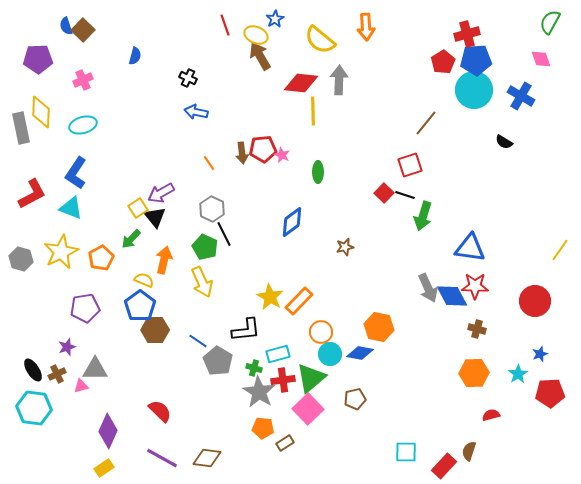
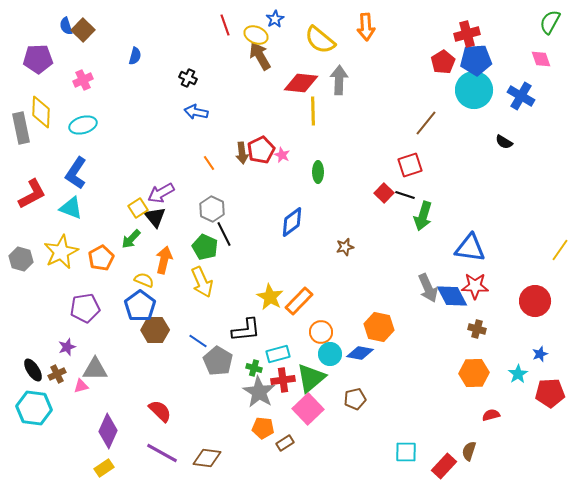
red pentagon at (263, 149): moved 2 px left, 1 px down; rotated 20 degrees counterclockwise
purple line at (162, 458): moved 5 px up
